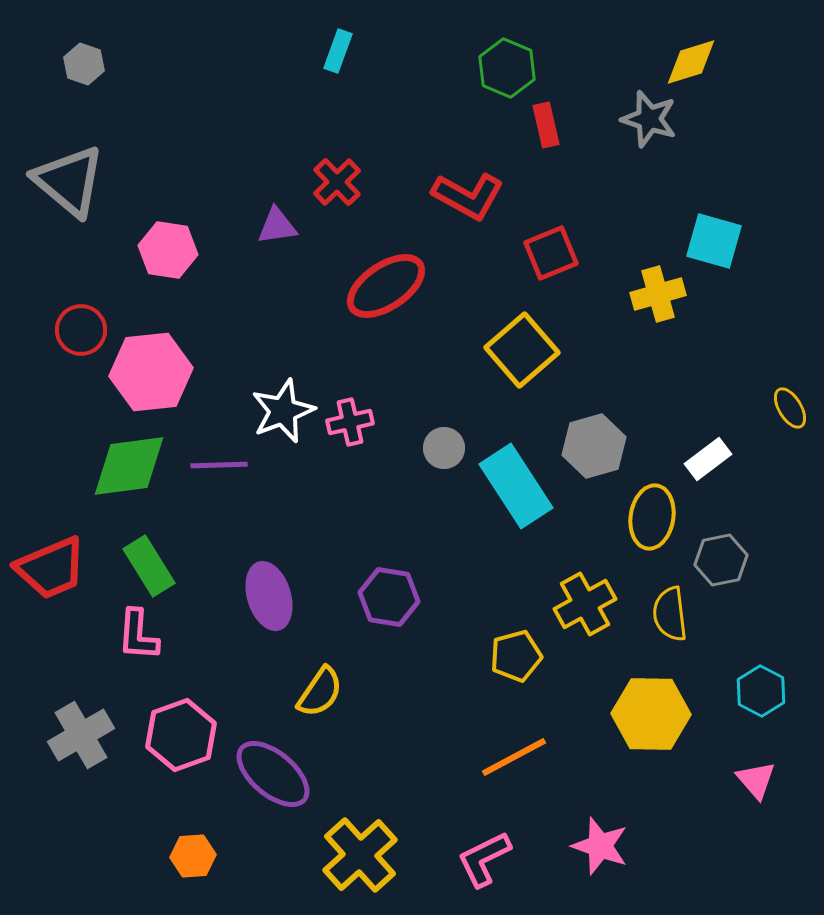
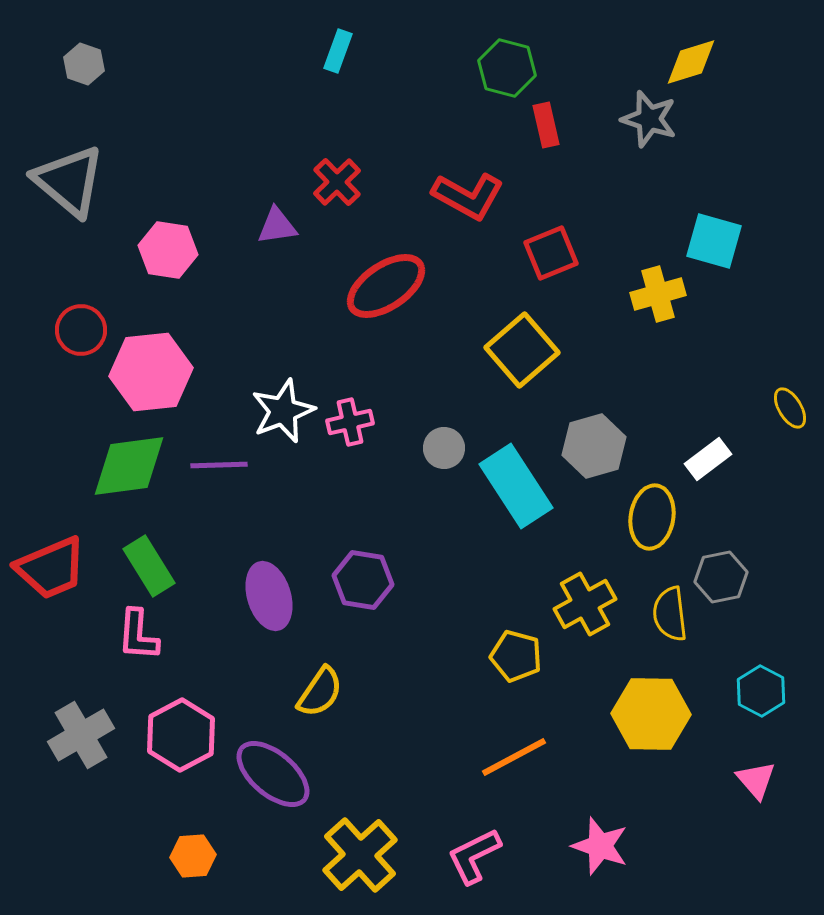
green hexagon at (507, 68): rotated 8 degrees counterclockwise
gray hexagon at (721, 560): moved 17 px down
purple hexagon at (389, 597): moved 26 px left, 17 px up
yellow pentagon at (516, 656): rotated 30 degrees clockwise
pink hexagon at (181, 735): rotated 8 degrees counterclockwise
pink L-shape at (484, 859): moved 10 px left, 3 px up
